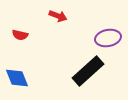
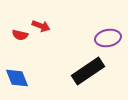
red arrow: moved 17 px left, 10 px down
black rectangle: rotated 8 degrees clockwise
